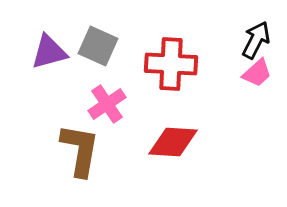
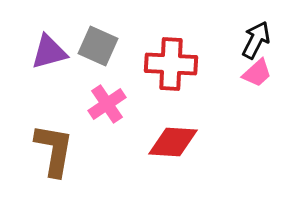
brown L-shape: moved 26 px left
